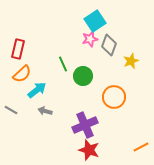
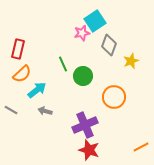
pink star: moved 8 px left, 6 px up
